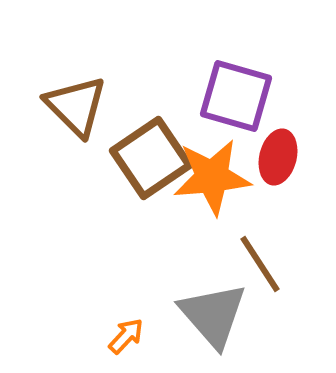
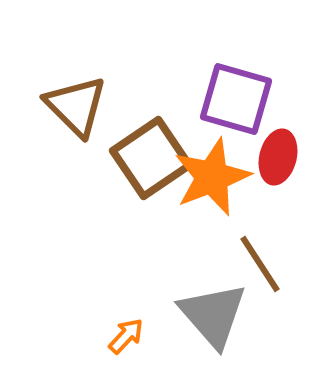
purple square: moved 3 px down
orange star: rotated 16 degrees counterclockwise
